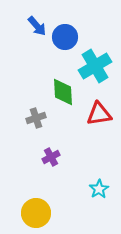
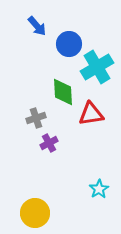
blue circle: moved 4 px right, 7 px down
cyan cross: moved 2 px right, 1 px down
red triangle: moved 8 px left
purple cross: moved 2 px left, 14 px up
yellow circle: moved 1 px left
